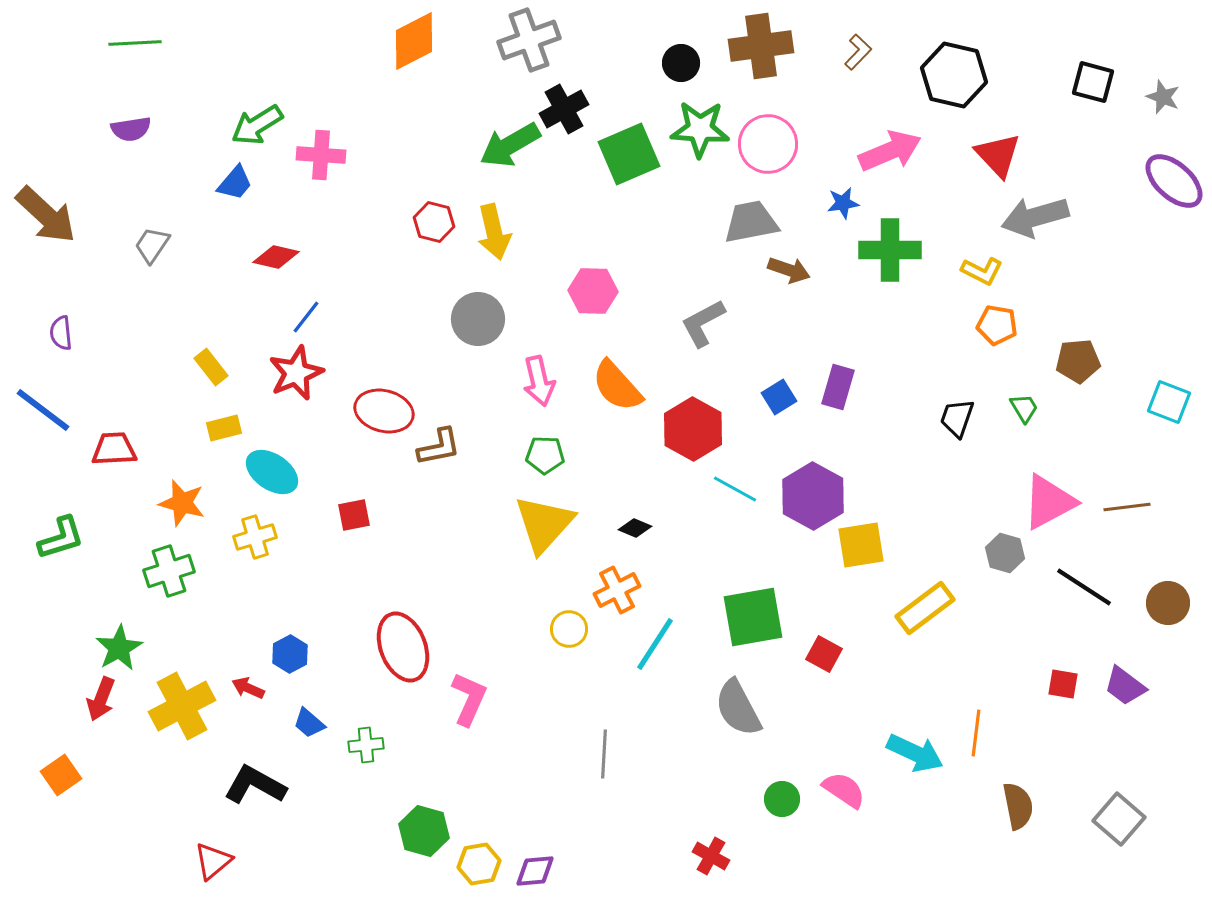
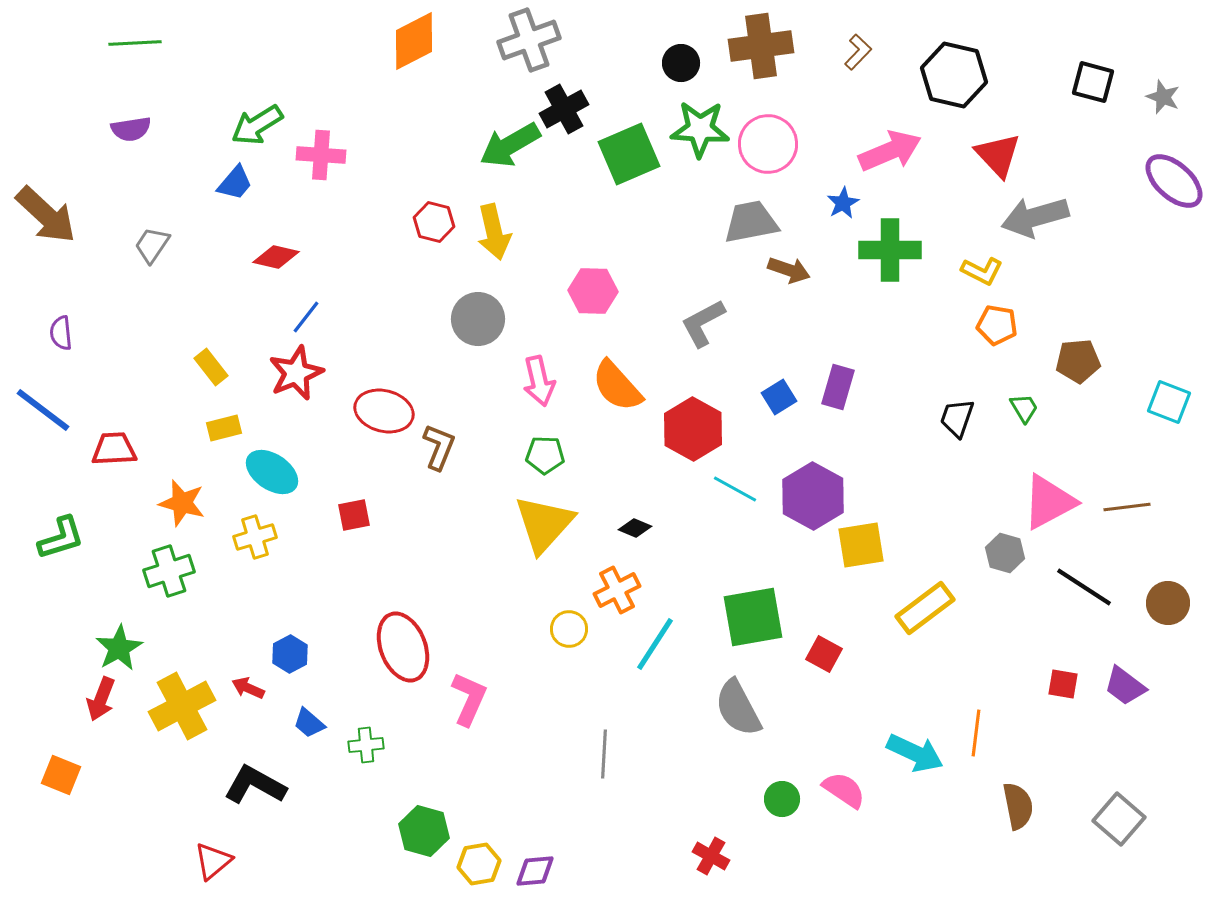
blue star at (843, 203): rotated 20 degrees counterclockwise
brown L-shape at (439, 447): rotated 57 degrees counterclockwise
orange square at (61, 775): rotated 33 degrees counterclockwise
